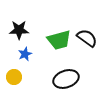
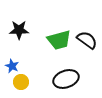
black semicircle: moved 2 px down
blue star: moved 13 px left, 12 px down; rotated 24 degrees counterclockwise
yellow circle: moved 7 px right, 5 px down
